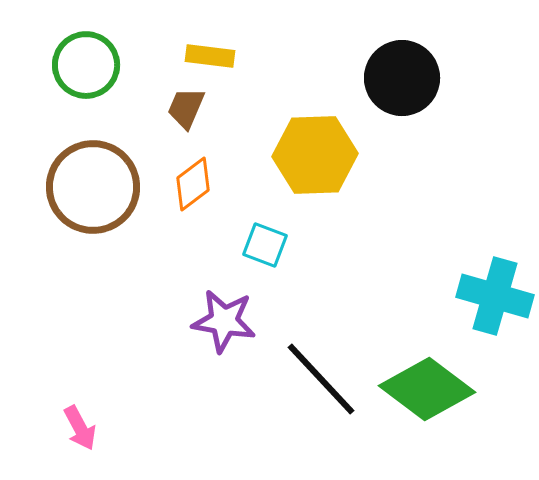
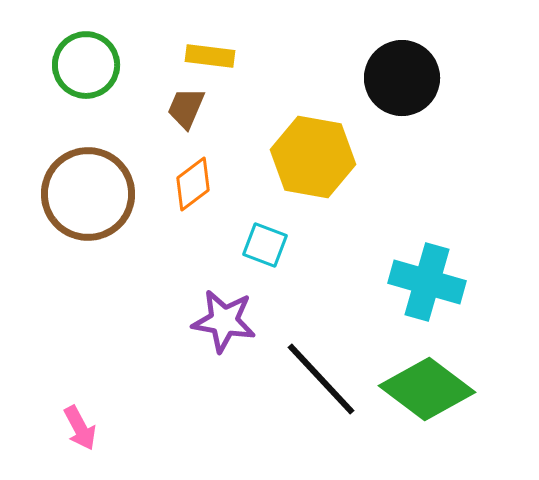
yellow hexagon: moved 2 px left, 2 px down; rotated 12 degrees clockwise
brown circle: moved 5 px left, 7 px down
cyan cross: moved 68 px left, 14 px up
